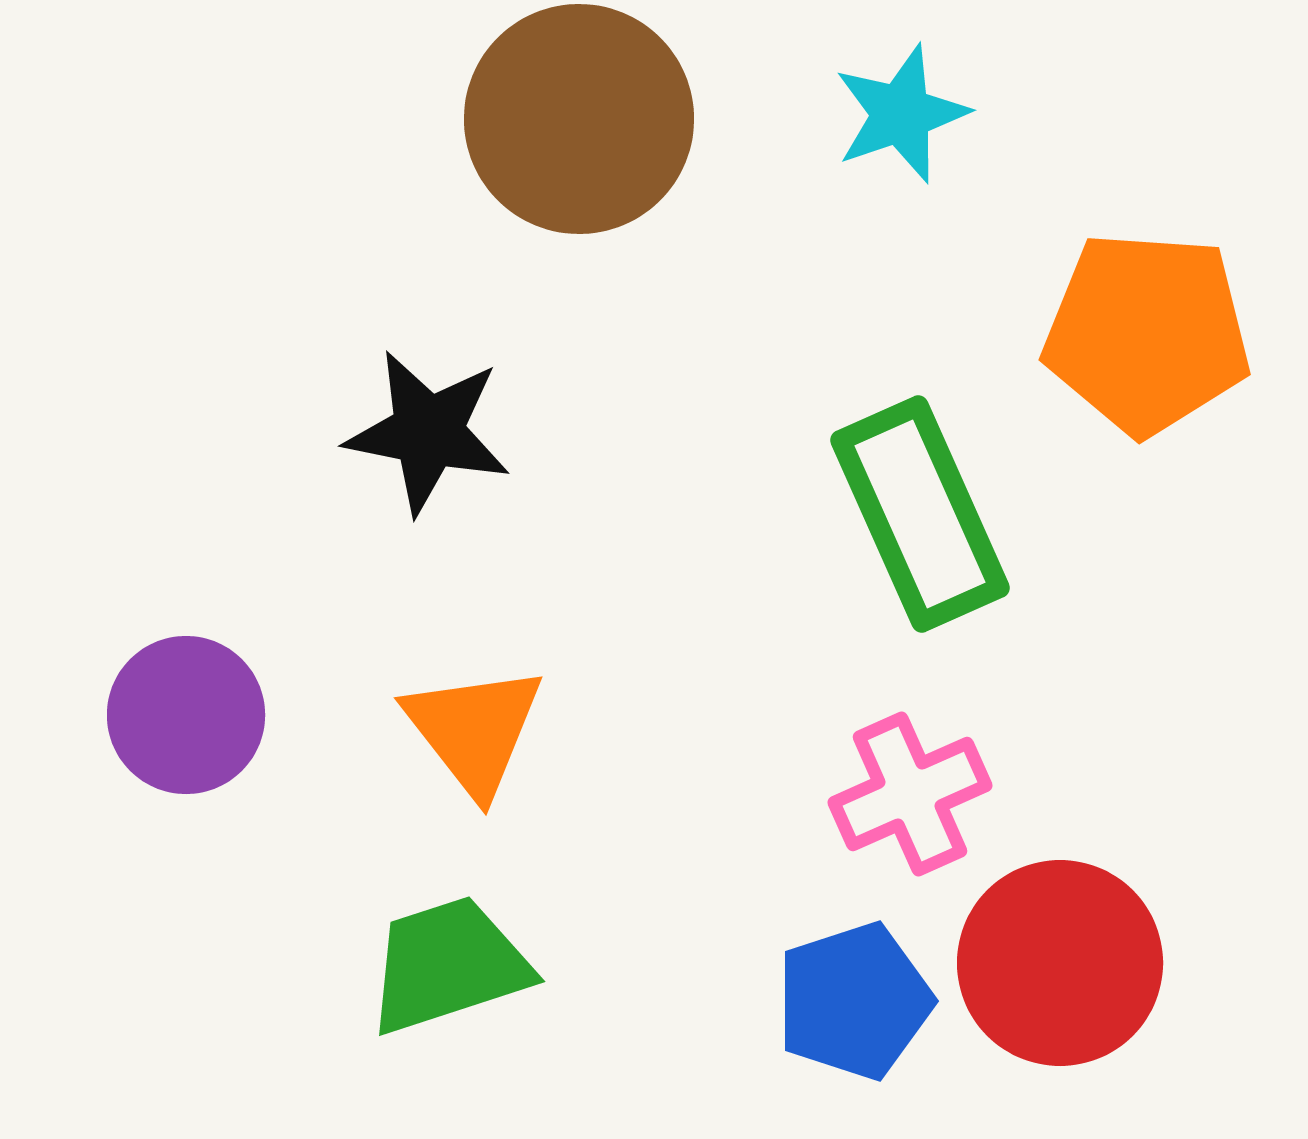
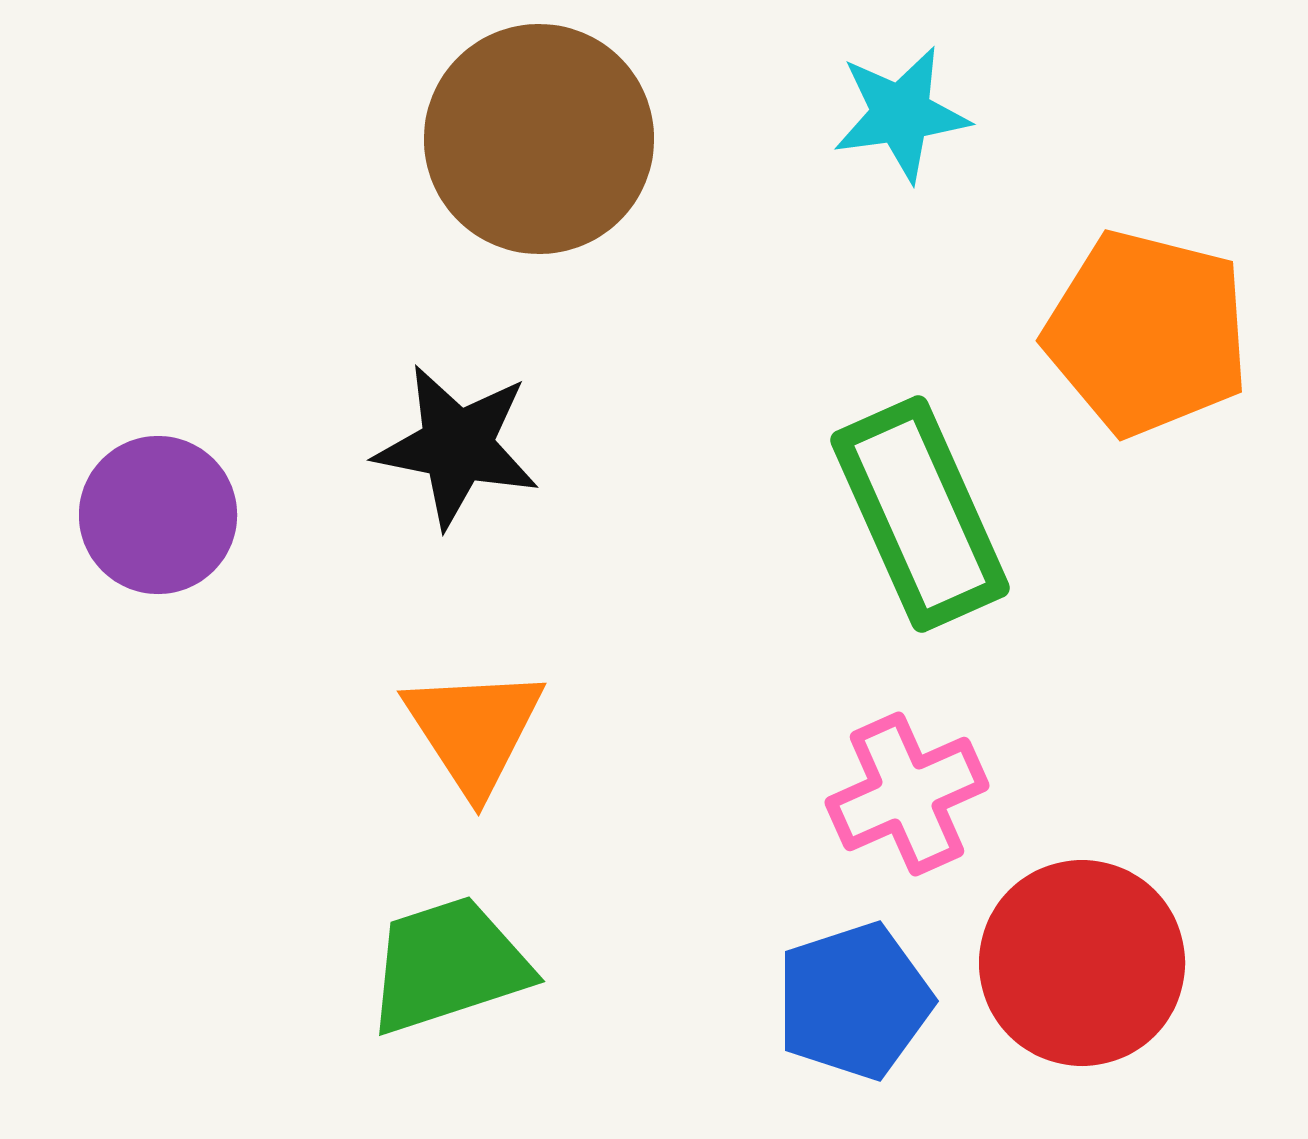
cyan star: rotated 11 degrees clockwise
brown circle: moved 40 px left, 20 px down
orange pentagon: rotated 10 degrees clockwise
black star: moved 29 px right, 14 px down
purple circle: moved 28 px left, 200 px up
orange triangle: rotated 5 degrees clockwise
pink cross: moved 3 px left
red circle: moved 22 px right
